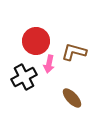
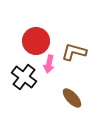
black cross: rotated 25 degrees counterclockwise
